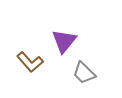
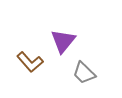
purple triangle: moved 1 px left
